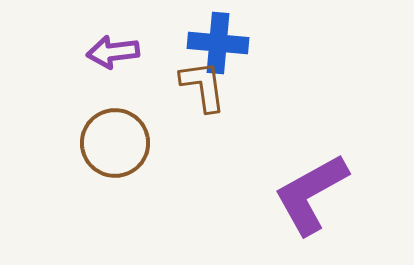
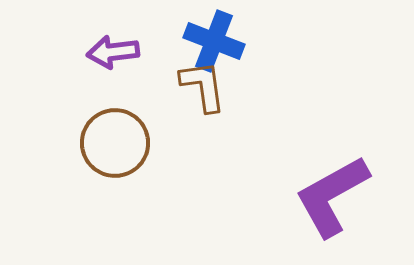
blue cross: moved 4 px left, 2 px up; rotated 16 degrees clockwise
purple L-shape: moved 21 px right, 2 px down
